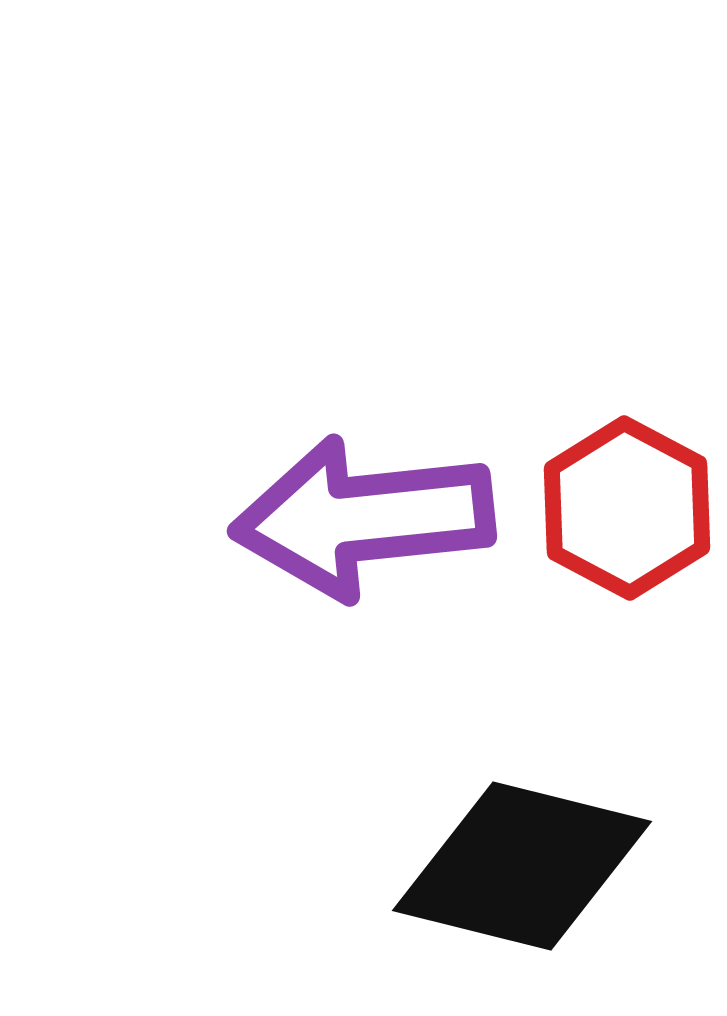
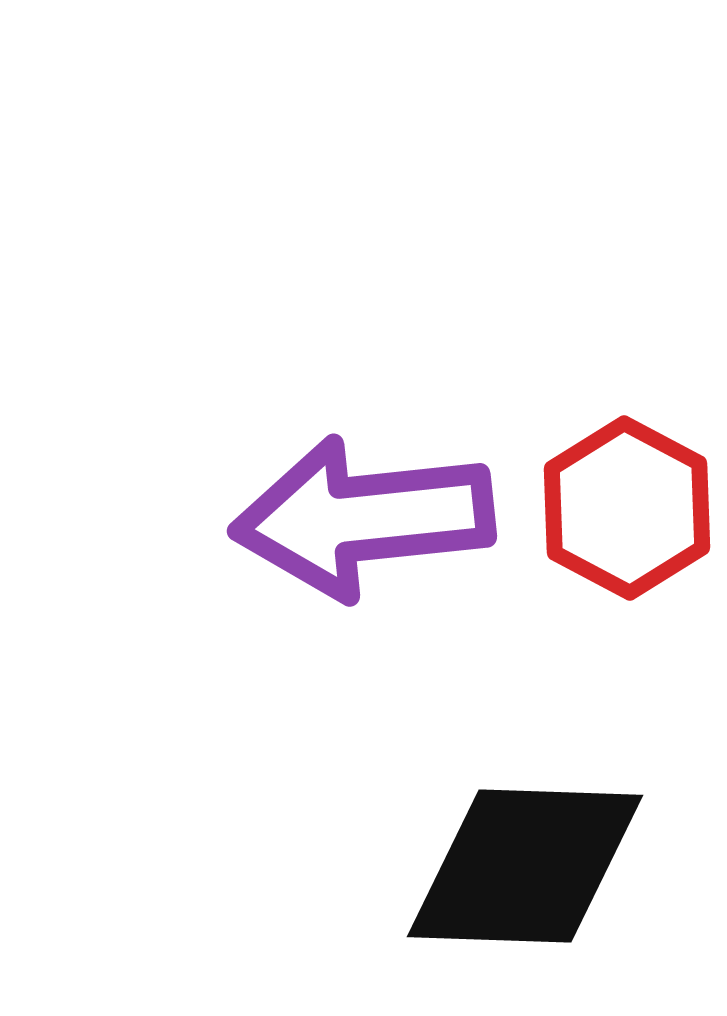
black diamond: moved 3 px right; rotated 12 degrees counterclockwise
